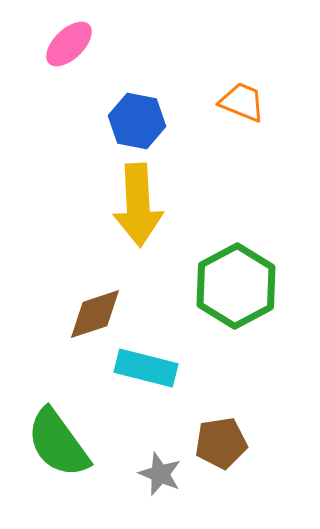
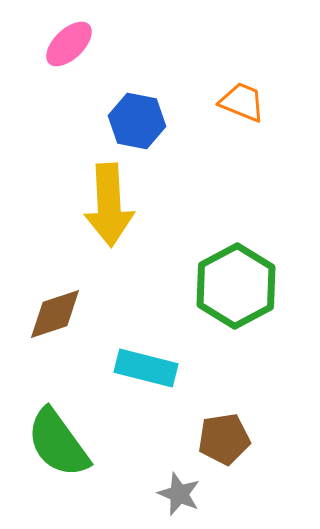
yellow arrow: moved 29 px left
brown diamond: moved 40 px left
brown pentagon: moved 3 px right, 4 px up
gray star: moved 19 px right, 20 px down
